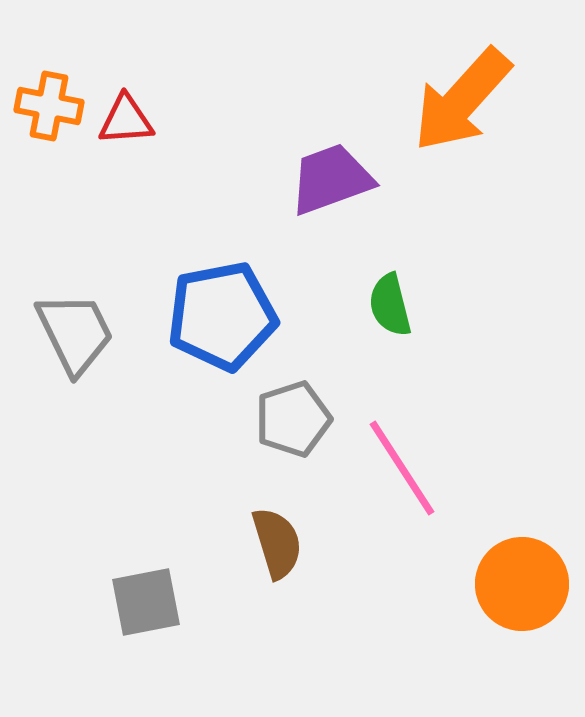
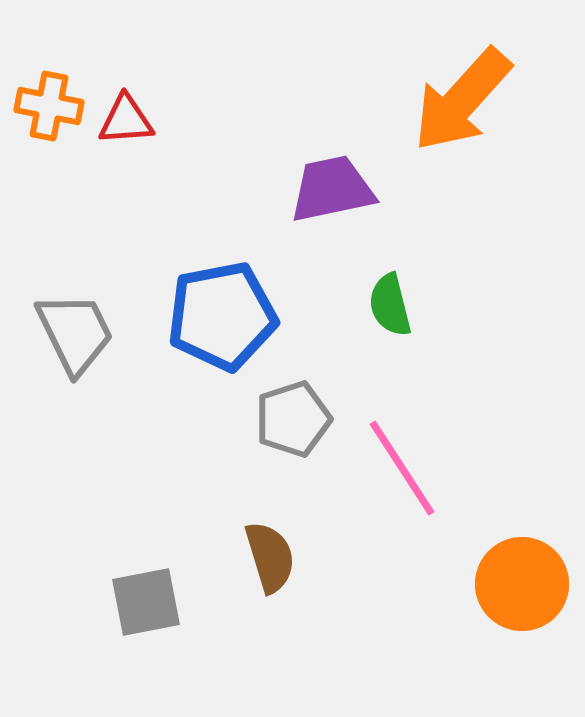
purple trapezoid: moved 1 px right, 10 px down; rotated 8 degrees clockwise
brown semicircle: moved 7 px left, 14 px down
